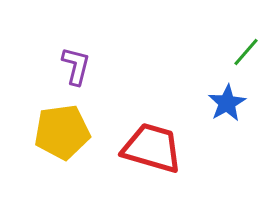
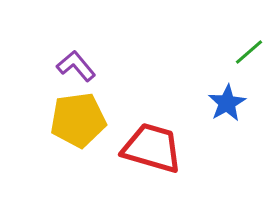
green line: moved 3 px right; rotated 8 degrees clockwise
purple L-shape: rotated 54 degrees counterclockwise
yellow pentagon: moved 16 px right, 12 px up
